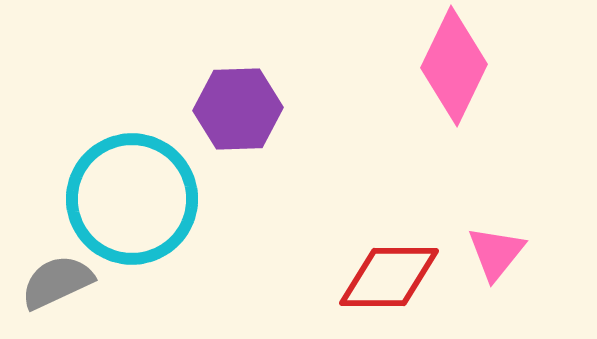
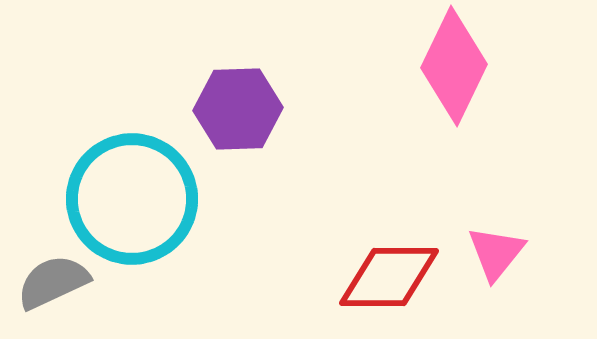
gray semicircle: moved 4 px left
